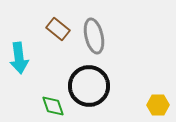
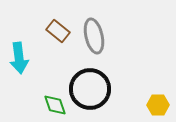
brown rectangle: moved 2 px down
black circle: moved 1 px right, 3 px down
green diamond: moved 2 px right, 1 px up
